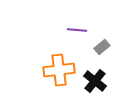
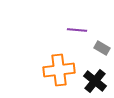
gray rectangle: moved 1 px down; rotated 70 degrees clockwise
